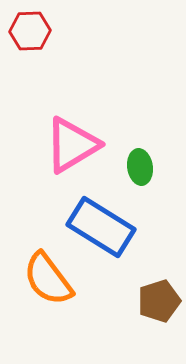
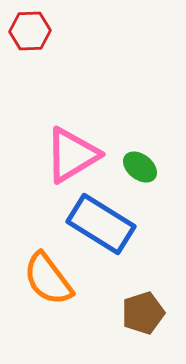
pink triangle: moved 10 px down
green ellipse: rotated 44 degrees counterclockwise
blue rectangle: moved 3 px up
brown pentagon: moved 16 px left, 12 px down
